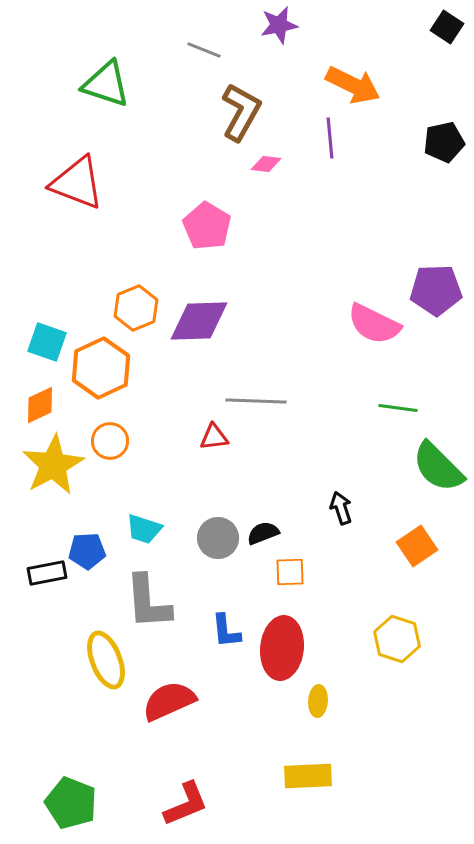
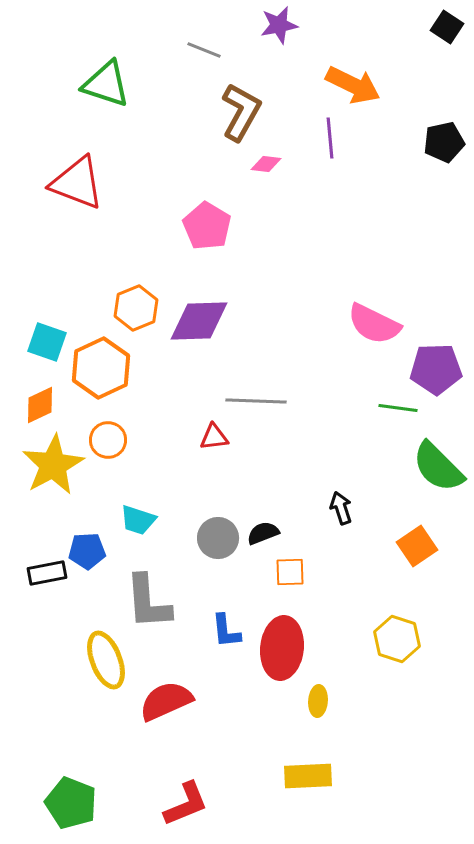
purple pentagon at (436, 290): moved 79 px down
orange circle at (110, 441): moved 2 px left, 1 px up
cyan trapezoid at (144, 529): moved 6 px left, 9 px up
red semicircle at (169, 701): moved 3 px left
